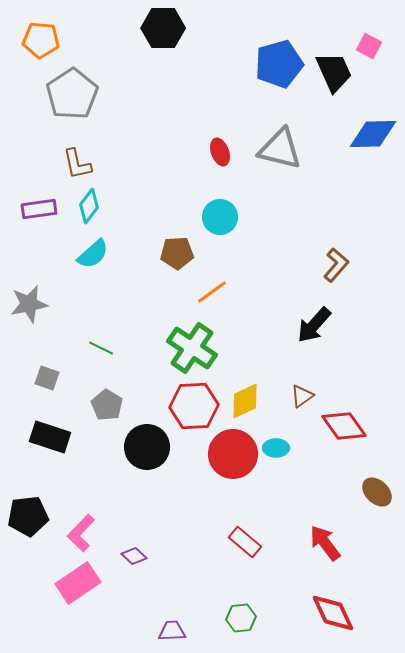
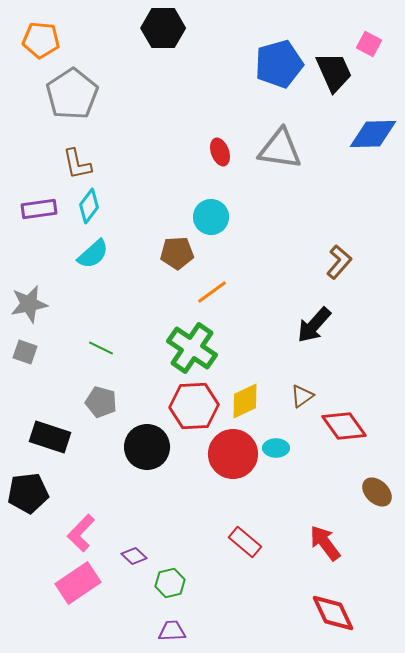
pink square at (369, 46): moved 2 px up
gray triangle at (280, 149): rotated 6 degrees counterclockwise
cyan circle at (220, 217): moved 9 px left
brown L-shape at (336, 265): moved 3 px right, 3 px up
gray square at (47, 378): moved 22 px left, 26 px up
gray pentagon at (107, 405): moved 6 px left, 3 px up; rotated 16 degrees counterclockwise
black pentagon at (28, 516): moved 23 px up
green hexagon at (241, 618): moved 71 px left, 35 px up; rotated 8 degrees counterclockwise
